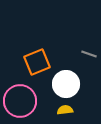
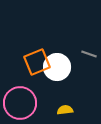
white circle: moved 9 px left, 17 px up
pink circle: moved 2 px down
